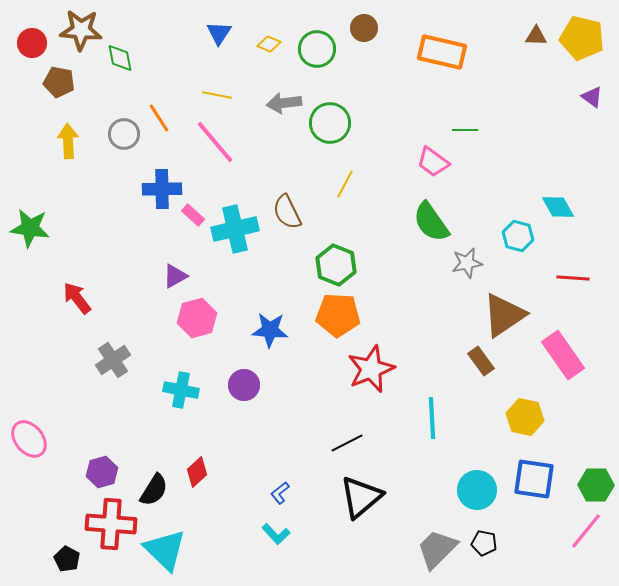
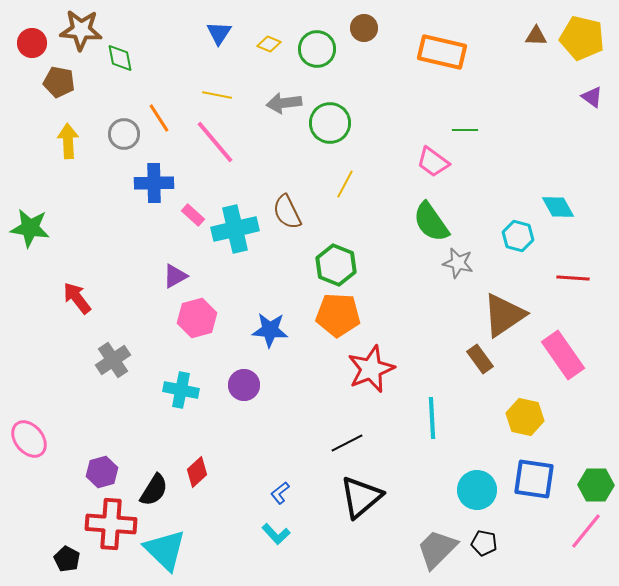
blue cross at (162, 189): moved 8 px left, 6 px up
gray star at (467, 263): moved 9 px left; rotated 24 degrees clockwise
brown rectangle at (481, 361): moved 1 px left, 2 px up
